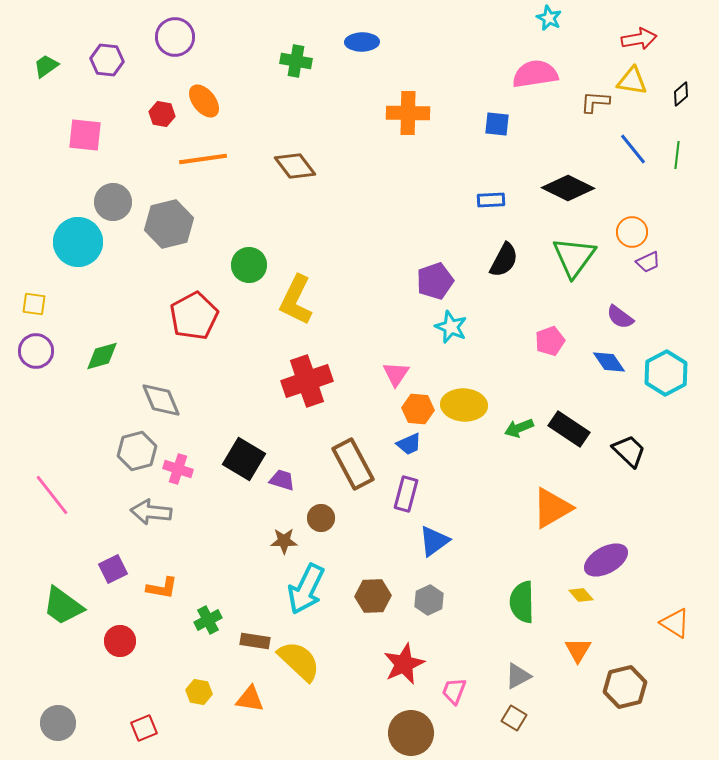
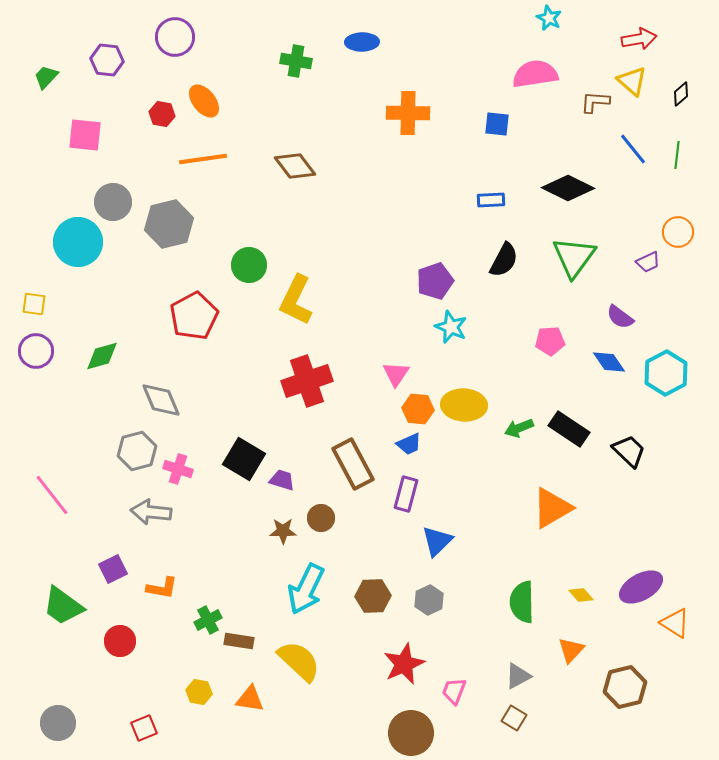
green trapezoid at (46, 66): moved 11 px down; rotated 12 degrees counterclockwise
yellow triangle at (632, 81): rotated 32 degrees clockwise
orange circle at (632, 232): moved 46 px right
pink pentagon at (550, 341): rotated 16 degrees clockwise
brown star at (284, 541): moved 1 px left, 10 px up
blue triangle at (434, 541): moved 3 px right; rotated 8 degrees counterclockwise
purple ellipse at (606, 560): moved 35 px right, 27 px down
brown rectangle at (255, 641): moved 16 px left
orange triangle at (578, 650): moved 7 px left; rotated 12 degrees clockwise
